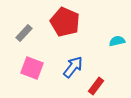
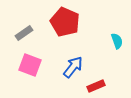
gray rectangle: rotated 12 degrees clockwise
cyan semicircle: rotated 84 degrees clockwise
pink square: moved 2 px left, 3 px up
red rectangle: rotated 30 degrees clockwise
